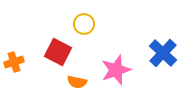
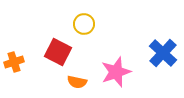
pink star: moved 2 px down
